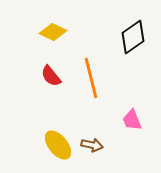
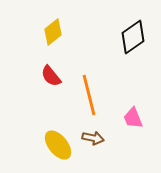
yellow diamond: rotated 64 degrees counterclockwise
orange line: moved 2 px left, 17 px down
pink trapezoid: moved 1 px right, 2 px up
brown arrow: moved 1 px right, 7 px up
